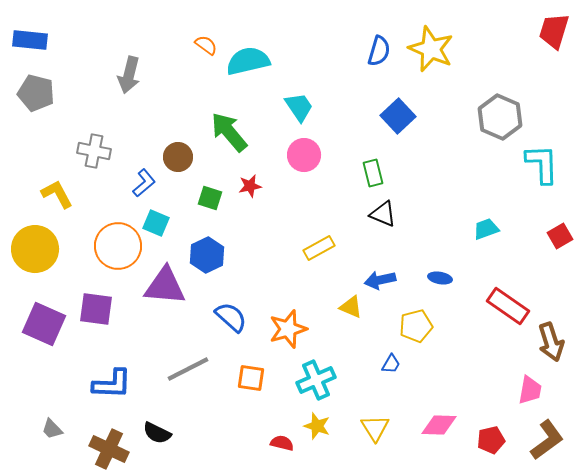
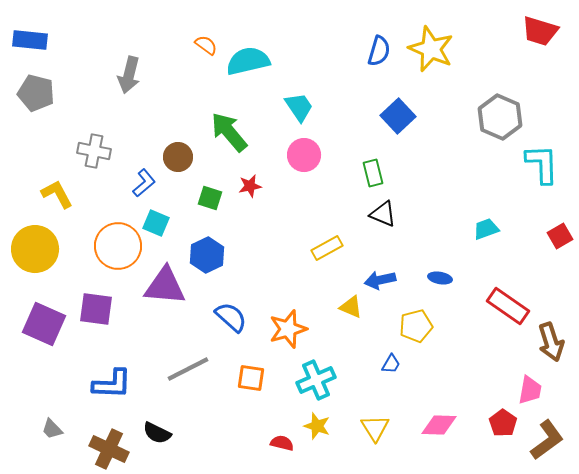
red trapezoid at (554, 31): moved 14 px left; rotated 90 degrees counterclockwise
yellow rectangle at (319, 248): moved 8 px right
red pentagon at (491, 440): moved 12 px right, 17 px up; rotated 24 degrees counterclockwise
